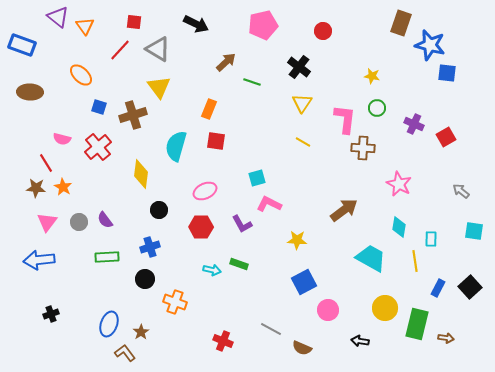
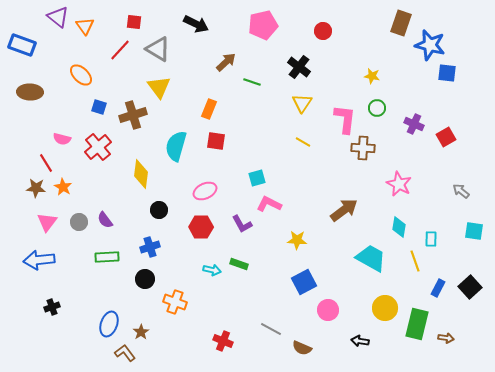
yellow line at (415, 261): rotated 10 degrees counterclockwise
black cross at (51, 314): moved 1 px right, 7 px up
